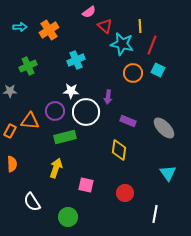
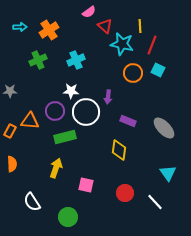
green cross: moved 10 px right, 6 px up
white line: moved 12 px up; rotated 54 degrees counterclockwise
